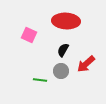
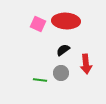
pink square: moved 9 px right, 11 px up
black semicircle: rotated 24 degrees clockwise
red arrow: rotated 54 degrees counterclockwise
gray circle: moved 2 px down
